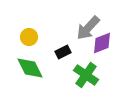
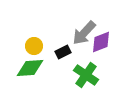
gray arrow: moved 4 px left, 5 px down
yellow circle: moved 5 px right, 9 px down
purple diamond: moved 1 px left, 1 px up
green diamond: rotated 68 degrees counterclockwise
